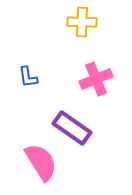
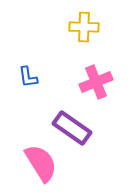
yellow cross: moved 2 px right, 5 px down
pink cross: moved 3 px down
pink semicircle: moved 1 px down
